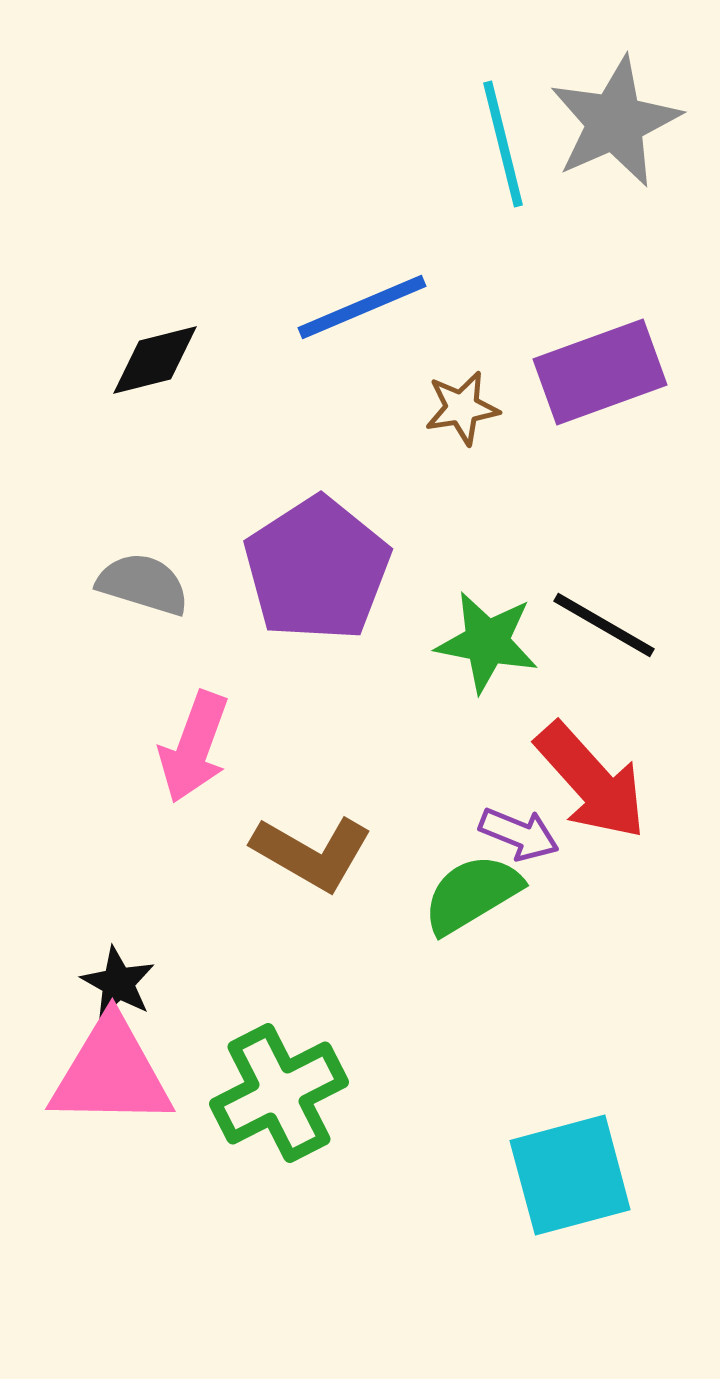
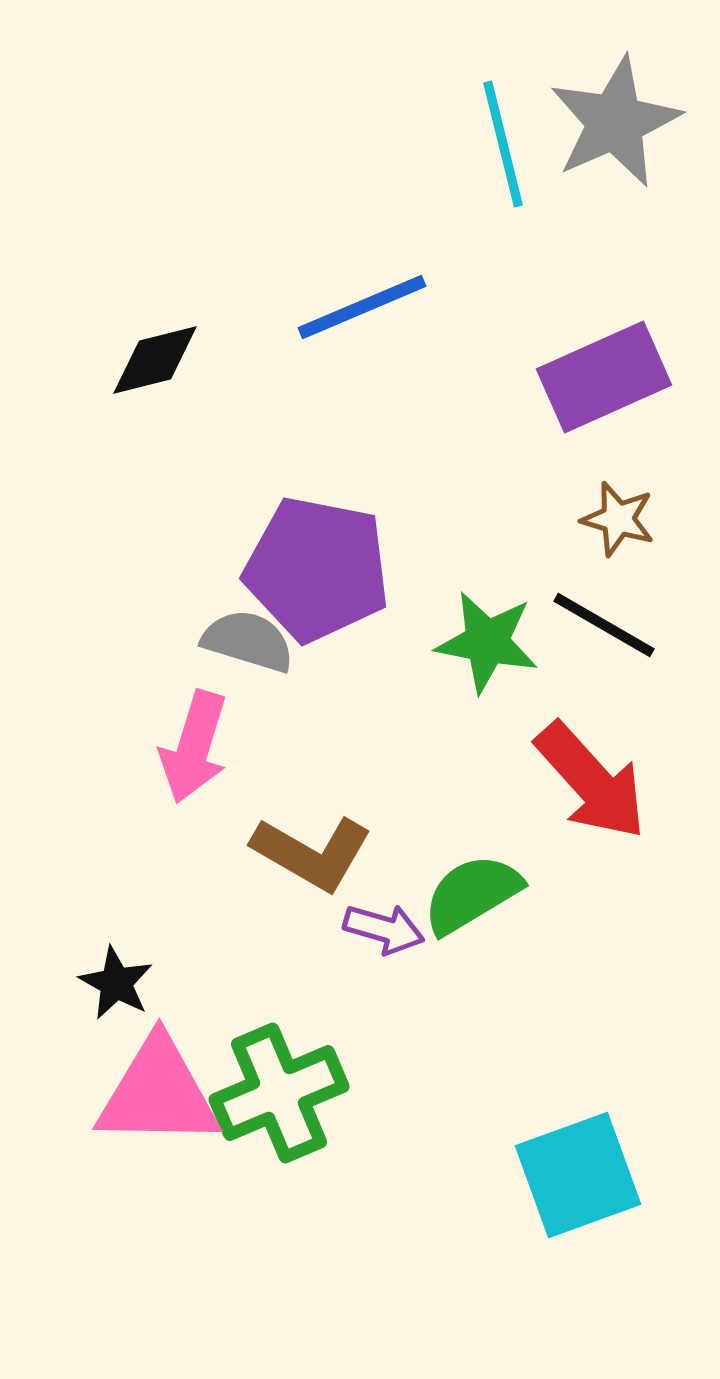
purple rectangle: moved 4 px right, 5 px down; rotated 4 degrees counterclockwise
brown star: moved 156 px right, 111 px down; rotated 26 degrees clockwise
purple pentagon: rotated 28 degrees counterclockwise
gray semicircle: moved 105 px right, 57 px down
pink arrow: rotated 3 degrees counterclockwise
purple arrow: moved 135 px left, 95 px down; rotated 6 degrees counterclockwise
black star: moved 2 px left
pink triangle: moved 47 px right, 20 px down
green cross: rotated 4 degrees clockwise
cyan square: moved 8 px right; rotated 5 degrees counterclockwise
